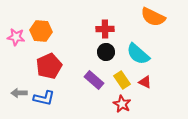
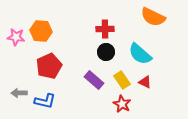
cyan semicircle: moved 2 px right
blue L-shape: moved 1 px right, 3 px down
